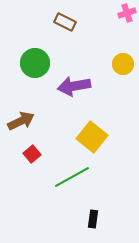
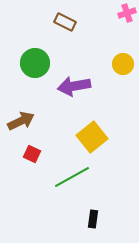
yellow square: rotated 12 degrees clockwise
red square: rotated 24 degrees counterclockwise
